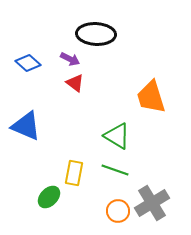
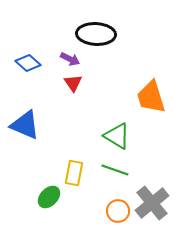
red triangle: moved 2 px left; rotated 18 degrees clockwise
blue triangle: moved 1 px left, 1 px up
gray cross: rotated 8 degrees counterclockwise
